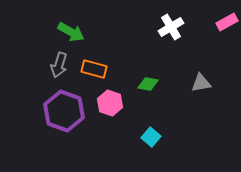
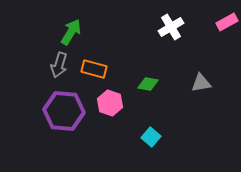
green arrow: rotated 88 degrees counterclockwise
purple hexagon: rotated 15 degrees counterclockwise
